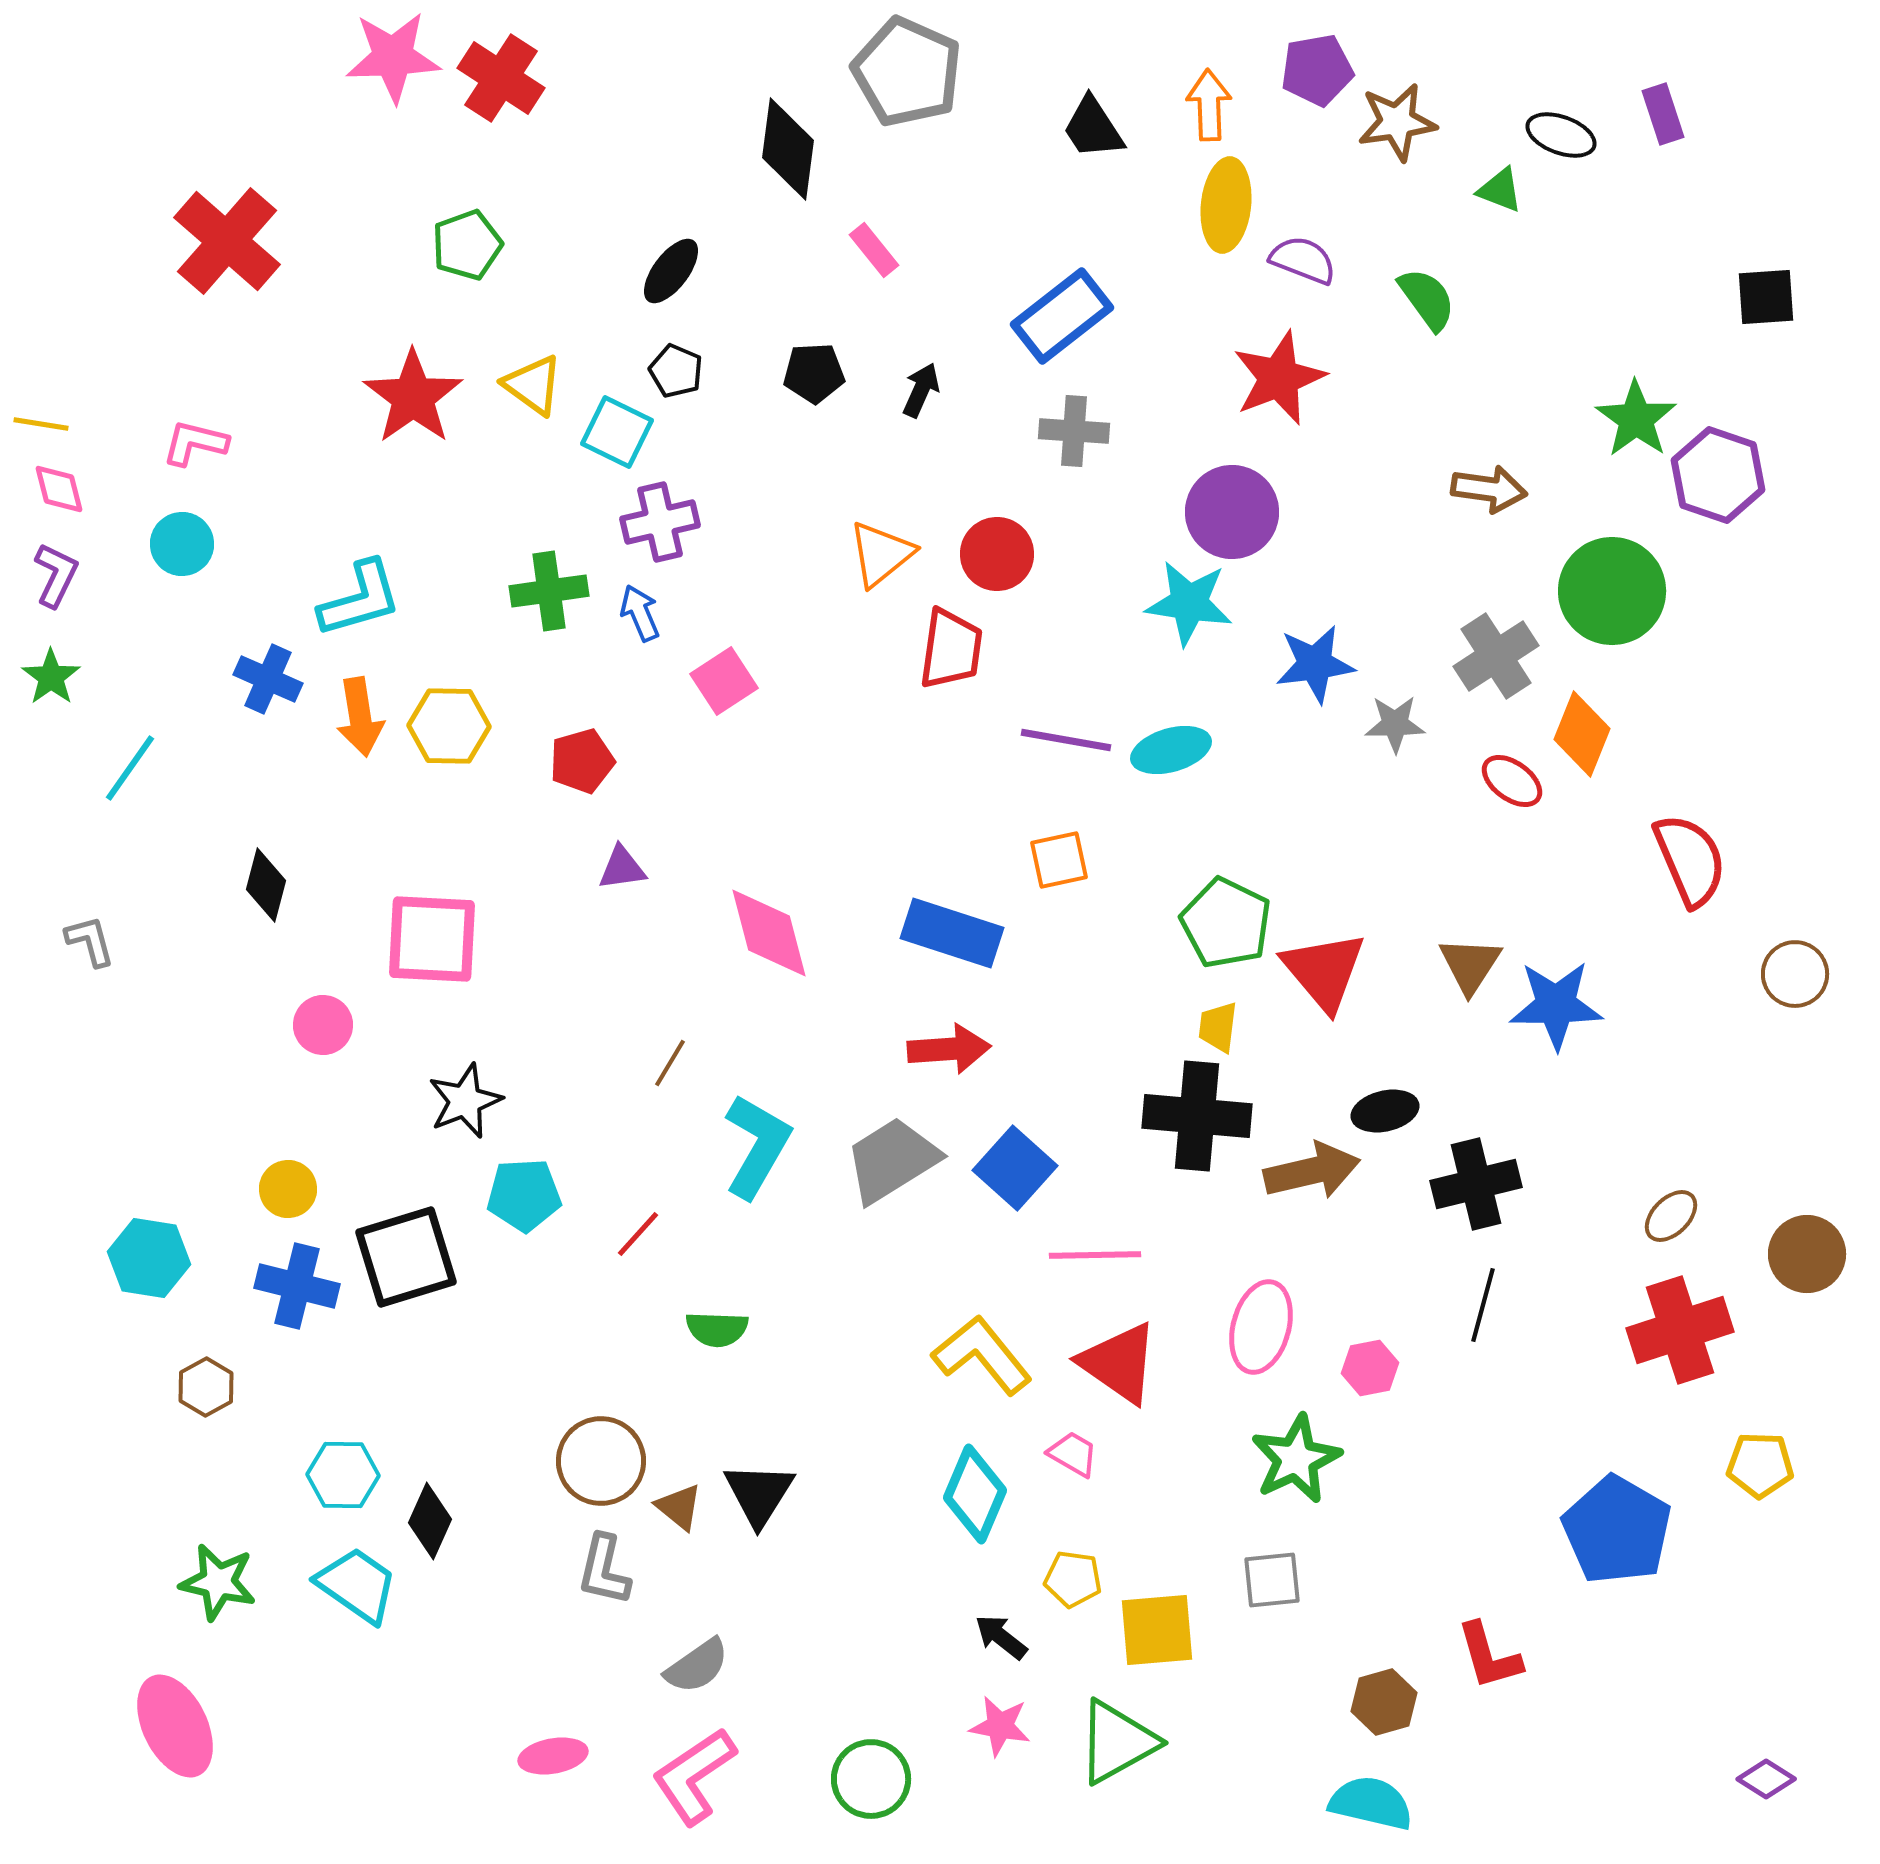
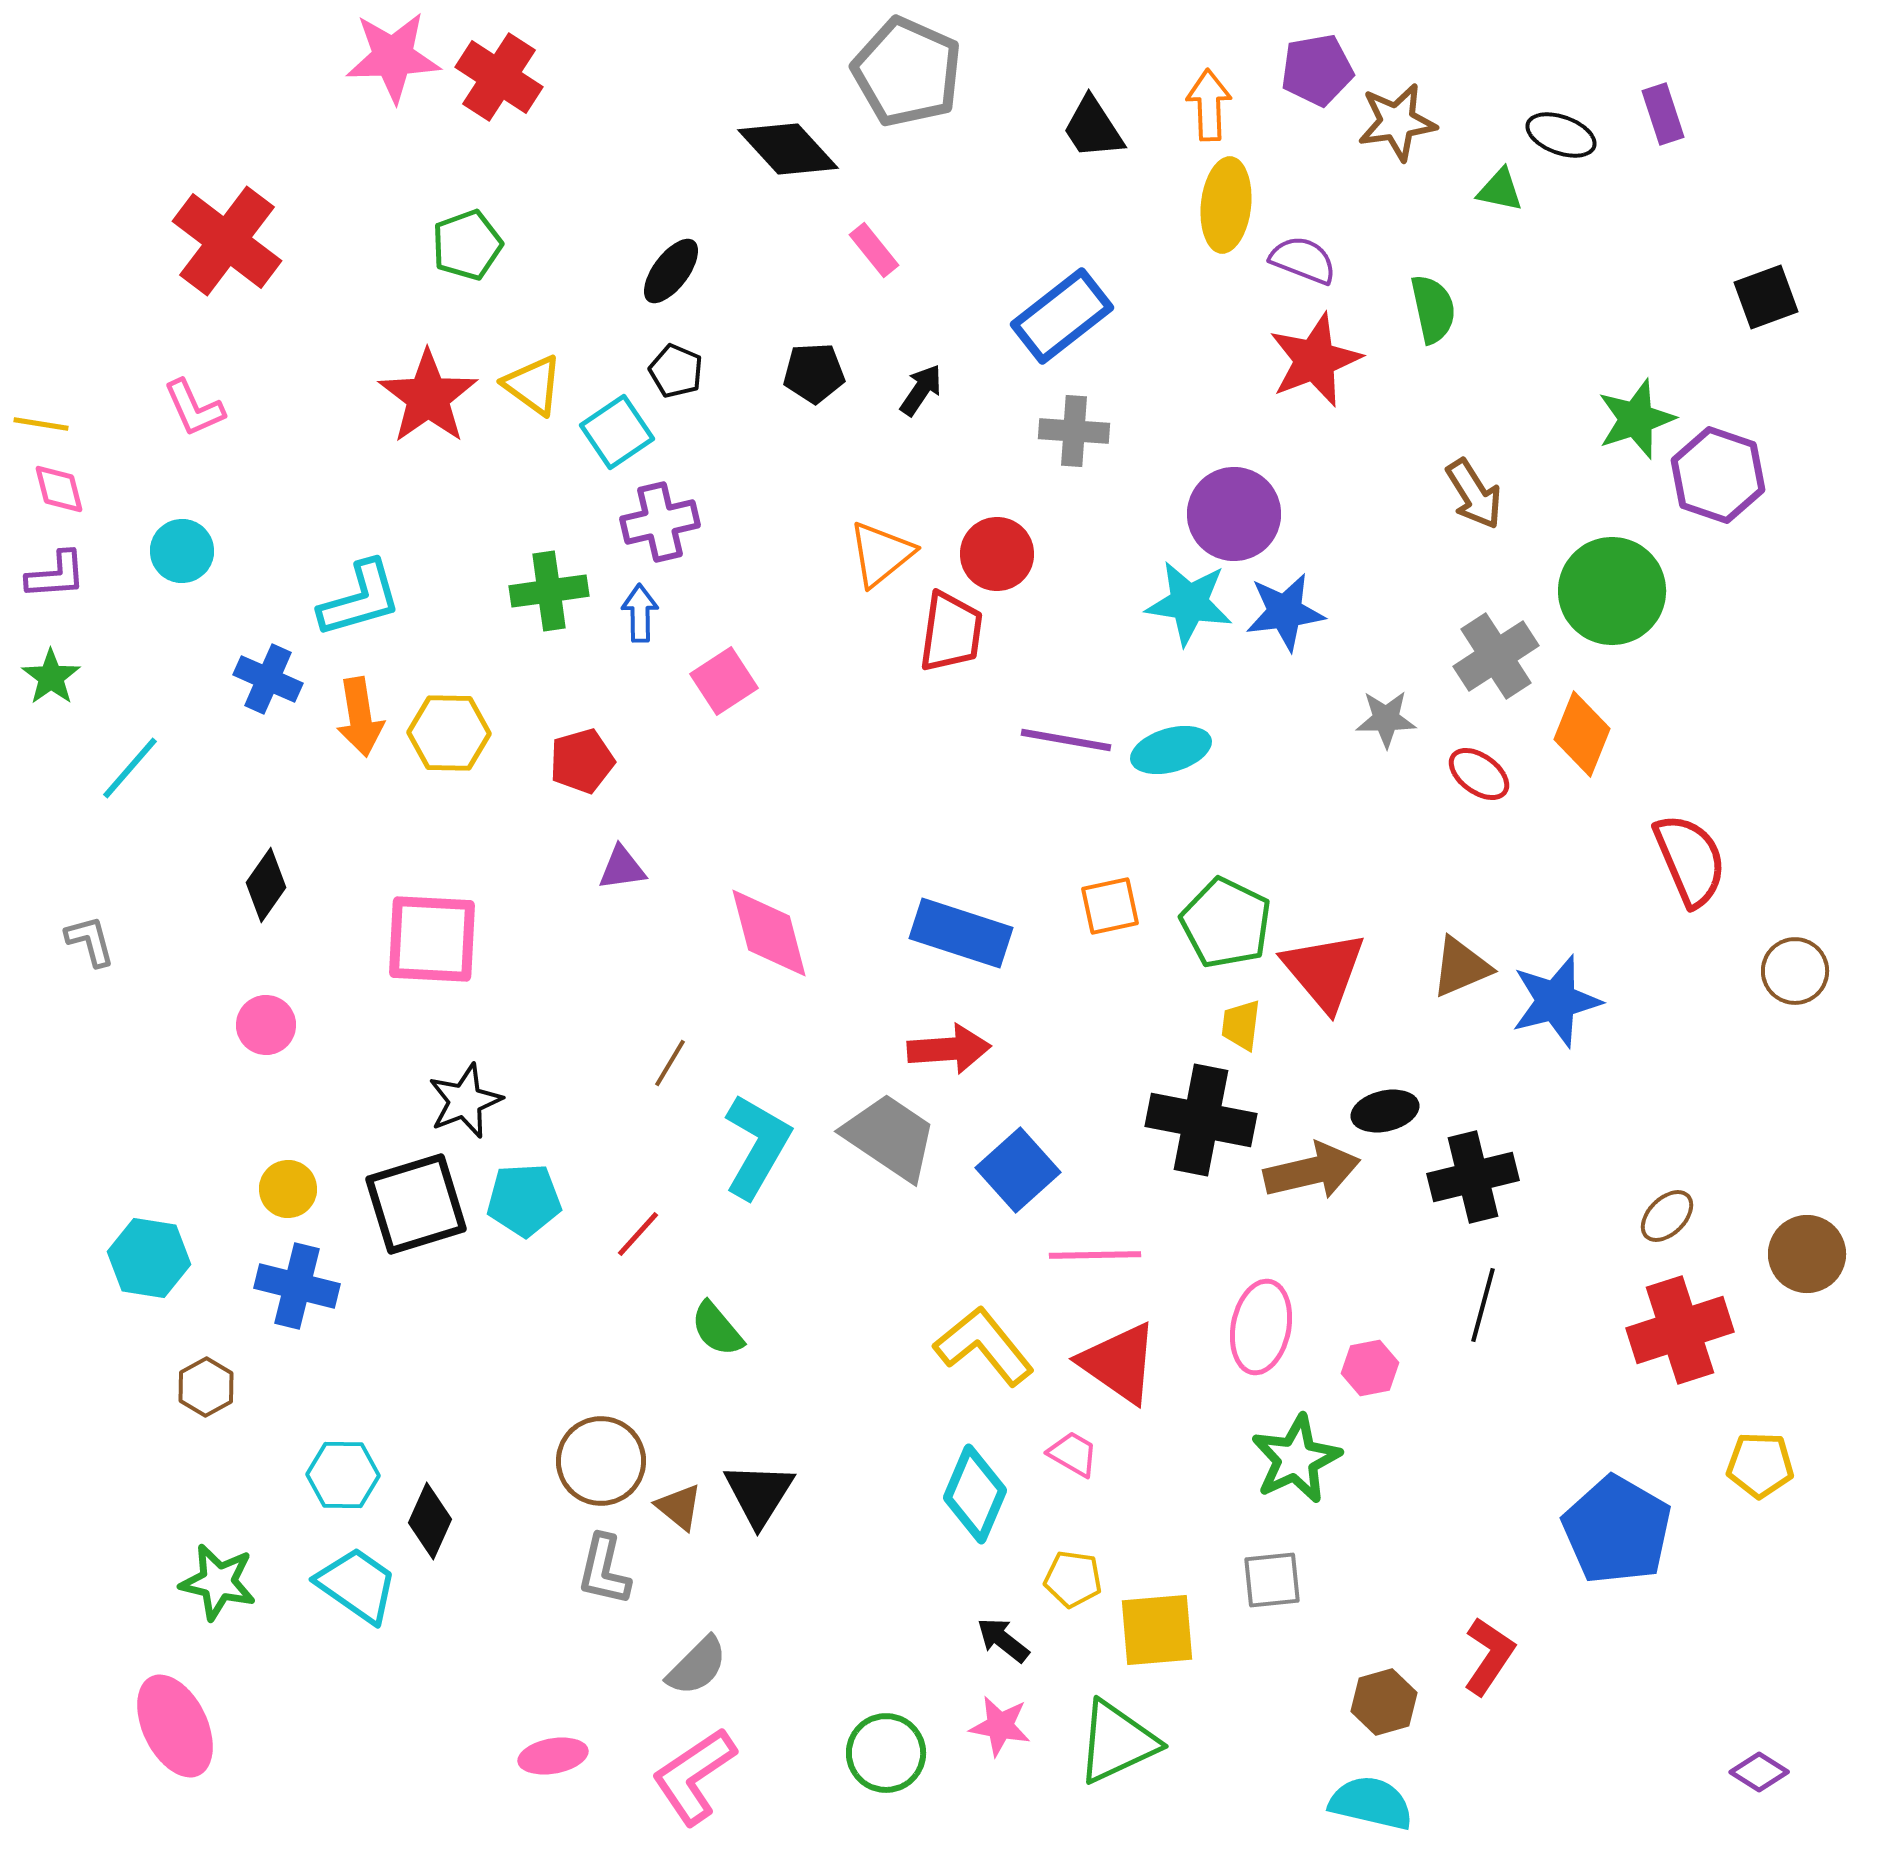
red cross at (501, 78): moved 2 px left, 1 px up
black diamond at (788, 149): rotated 50 degrees counterclockwise
green triangle at (1500, 190): rotated 9 degrees counterclockwise
red cross at (227, 241): rotated 4 degrees counterclockwise
black square at (1766, 297): rotated 16 degrees counterclockwise
green semicircle at (1427, 299): moved 6 px right, 10 px down; rotated 24 degrees clockwise
red star at (1279, 378): moved 36 px right, 18 px up
black arrow at (921, 390): rotated 10 degrees clockwise
red star at (413, 397): moved 15 px right
green star at (1636, 419): rotated 18 degrees clockwise
cyan square at (617, 432): rotated 30 degrees clockwise
pink L-shape at (195, 443): moved 1 px left, 35 px up; rotated 128 degrees counterclockwise
brown arrow at (1489, 489): moved 15 px left, 5 px down; rotated 50 degrees clockwise
purple circle at (1232, 512): moved 2 px right, 2 px down
cyan circle at (182, 544): moved 7 px down
purple L-shape at (56, 575): rotated 60 degrees clockwise
blue arrow at (640, 613): rotated 22 degrees clockwise
red trapezoid at (951, 649): moved 17 px up
blue star at (1315, 664): moved 30 px left, 52 px up
gray star at (1395, 724): moved 9 px left, 5 px up
yellow hexagon at (449, 726): moved 7 px down
cyan line at (130, 768): rotated 6 degrees clockwise
red ellipse at (1512, 781): moved 33 px left, 7 px up
orange square at (1059, 860): moved 51 px right, 46 px down
black diamond at (266, 885): rotated 20 degrees clockwise
blue rectangle at (952, 933): moved 9 px right
brown triangle at (1470, 965): moved 9 px left, 2 px down; rotated 34 degrees clockwise
brown circle at (1795, 974): moved 3 px up
blue star at (1556, 1005): moved 4 px up; rotated 14 degrees counterclockwise
pink circle at (323, 1025): moved 57 px left
yellow trapezoid at (1218, 1027): moved 23 px right, 2 px up
black cross at (1197, 1116): moved 4 px right, 4 px down; rotated 6 degrees clockwise
gray trapezoid at (892, 1160): moved 2 px left, 23 px up; rotated 66 degrees clockwise
blue square at (1015, 1168): moved 3 px right, 2 px down; rotated 6 degrees clockwise
black cross at (1476, 1184): moved 3 px left, 7 px up
cyan pentagon at (524, 1195): moved 5 px down
brown ellipse at (1671, 1216): moved 4 px left
black square at (406, 1257): moved 10 px right, 53 px up
pink ellipse at (1261, 1327): rotated 4 degrees counterclockwise
green semicircle at (717, 1329): rotated 48 degrees clockwise
yellow L-shape at (982, 1355): moved 2 px right, 9 px up
black arrow at (1001, 1637): moved 2 px right, 3 px down
red L-shape at (1489, 1656): rotated 130 degrees counterclockwise
gray semicircle at (697, 1666): rotated 10 degrees counterclockwise
green triangle at (1117, 1742): rotated 4 degrees clockwise
green circle at (871, 1779): moved 15 px right, 26 px up
purple diamond at (1766, 1779): moved 7 px left, 7 px up
